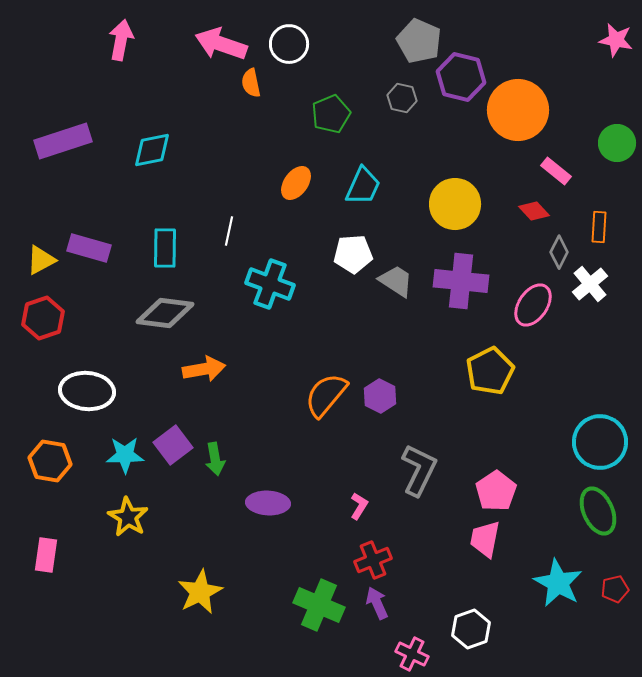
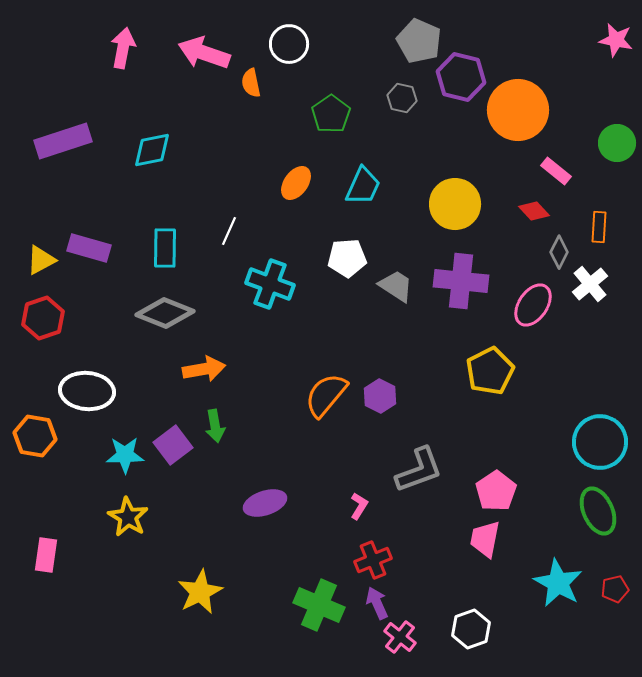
pink arrow at (121, 40): moved 2 px right, 8 px down
pink arrow at (221, 44): moved 17 px left, 9 px down
green pentagon at (331, 114): rotated 12 degrees counterclockwise
white line at (229, 231): rotated 12 degrees clockwise
white pentagon at (353, 254): moved 6 px left, 4 px down
gray trapezoid at (396, 281): moved 5 px down
gray diamond at (165, 313): rotated 14 degrees clockwise
green arrow at (215, 459): moved 33 px up
orange hexagon at (50, 461): moved 15 px left, 25 px up
gray L-shape at (419, 470): rotated 44 degrees clockwise
purple ellipse at (268, 503): moved 3 px left; rotated 21 degrees counterclockwise
pink cross at (412, 654): moved 12 px left, 17 px up; rotated 12 degrees clockwise
